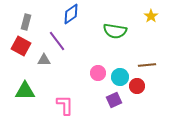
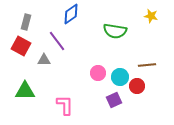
yellow star: rotated 24 degrees counterclockwise
